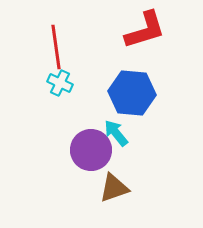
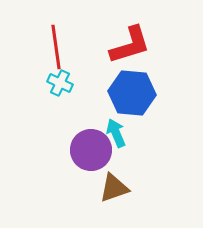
red L-shape: moved 15 px left, 15 px down
cyan arrow: rotated 16 degrees clockwise
